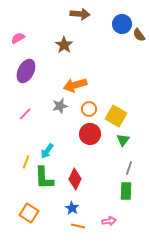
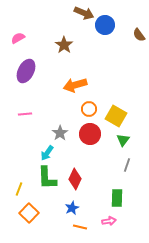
brown arrow: moved 4 px right, 1 px up; rotated 18 degrees clockwise
blue circle: moved 17 px left, 1 px down
gray star: moved 27 px down; rotated 21 degrees counterclockwise
pink line: rotated 40 degrees clockwise
cyan arrow: moved 2 px down
yellow line: moved 7 px left, 27 px down
gray line: moved 2 px left, 3 px up
green L-shape: moved 3 px right
green rectangle: moved 9 px left, 7 px down
blue star: rotated 16 degrees clockwise
orange square: rotated 12 degrees clockwise
orange line: moved 2 px right, 1 px down
